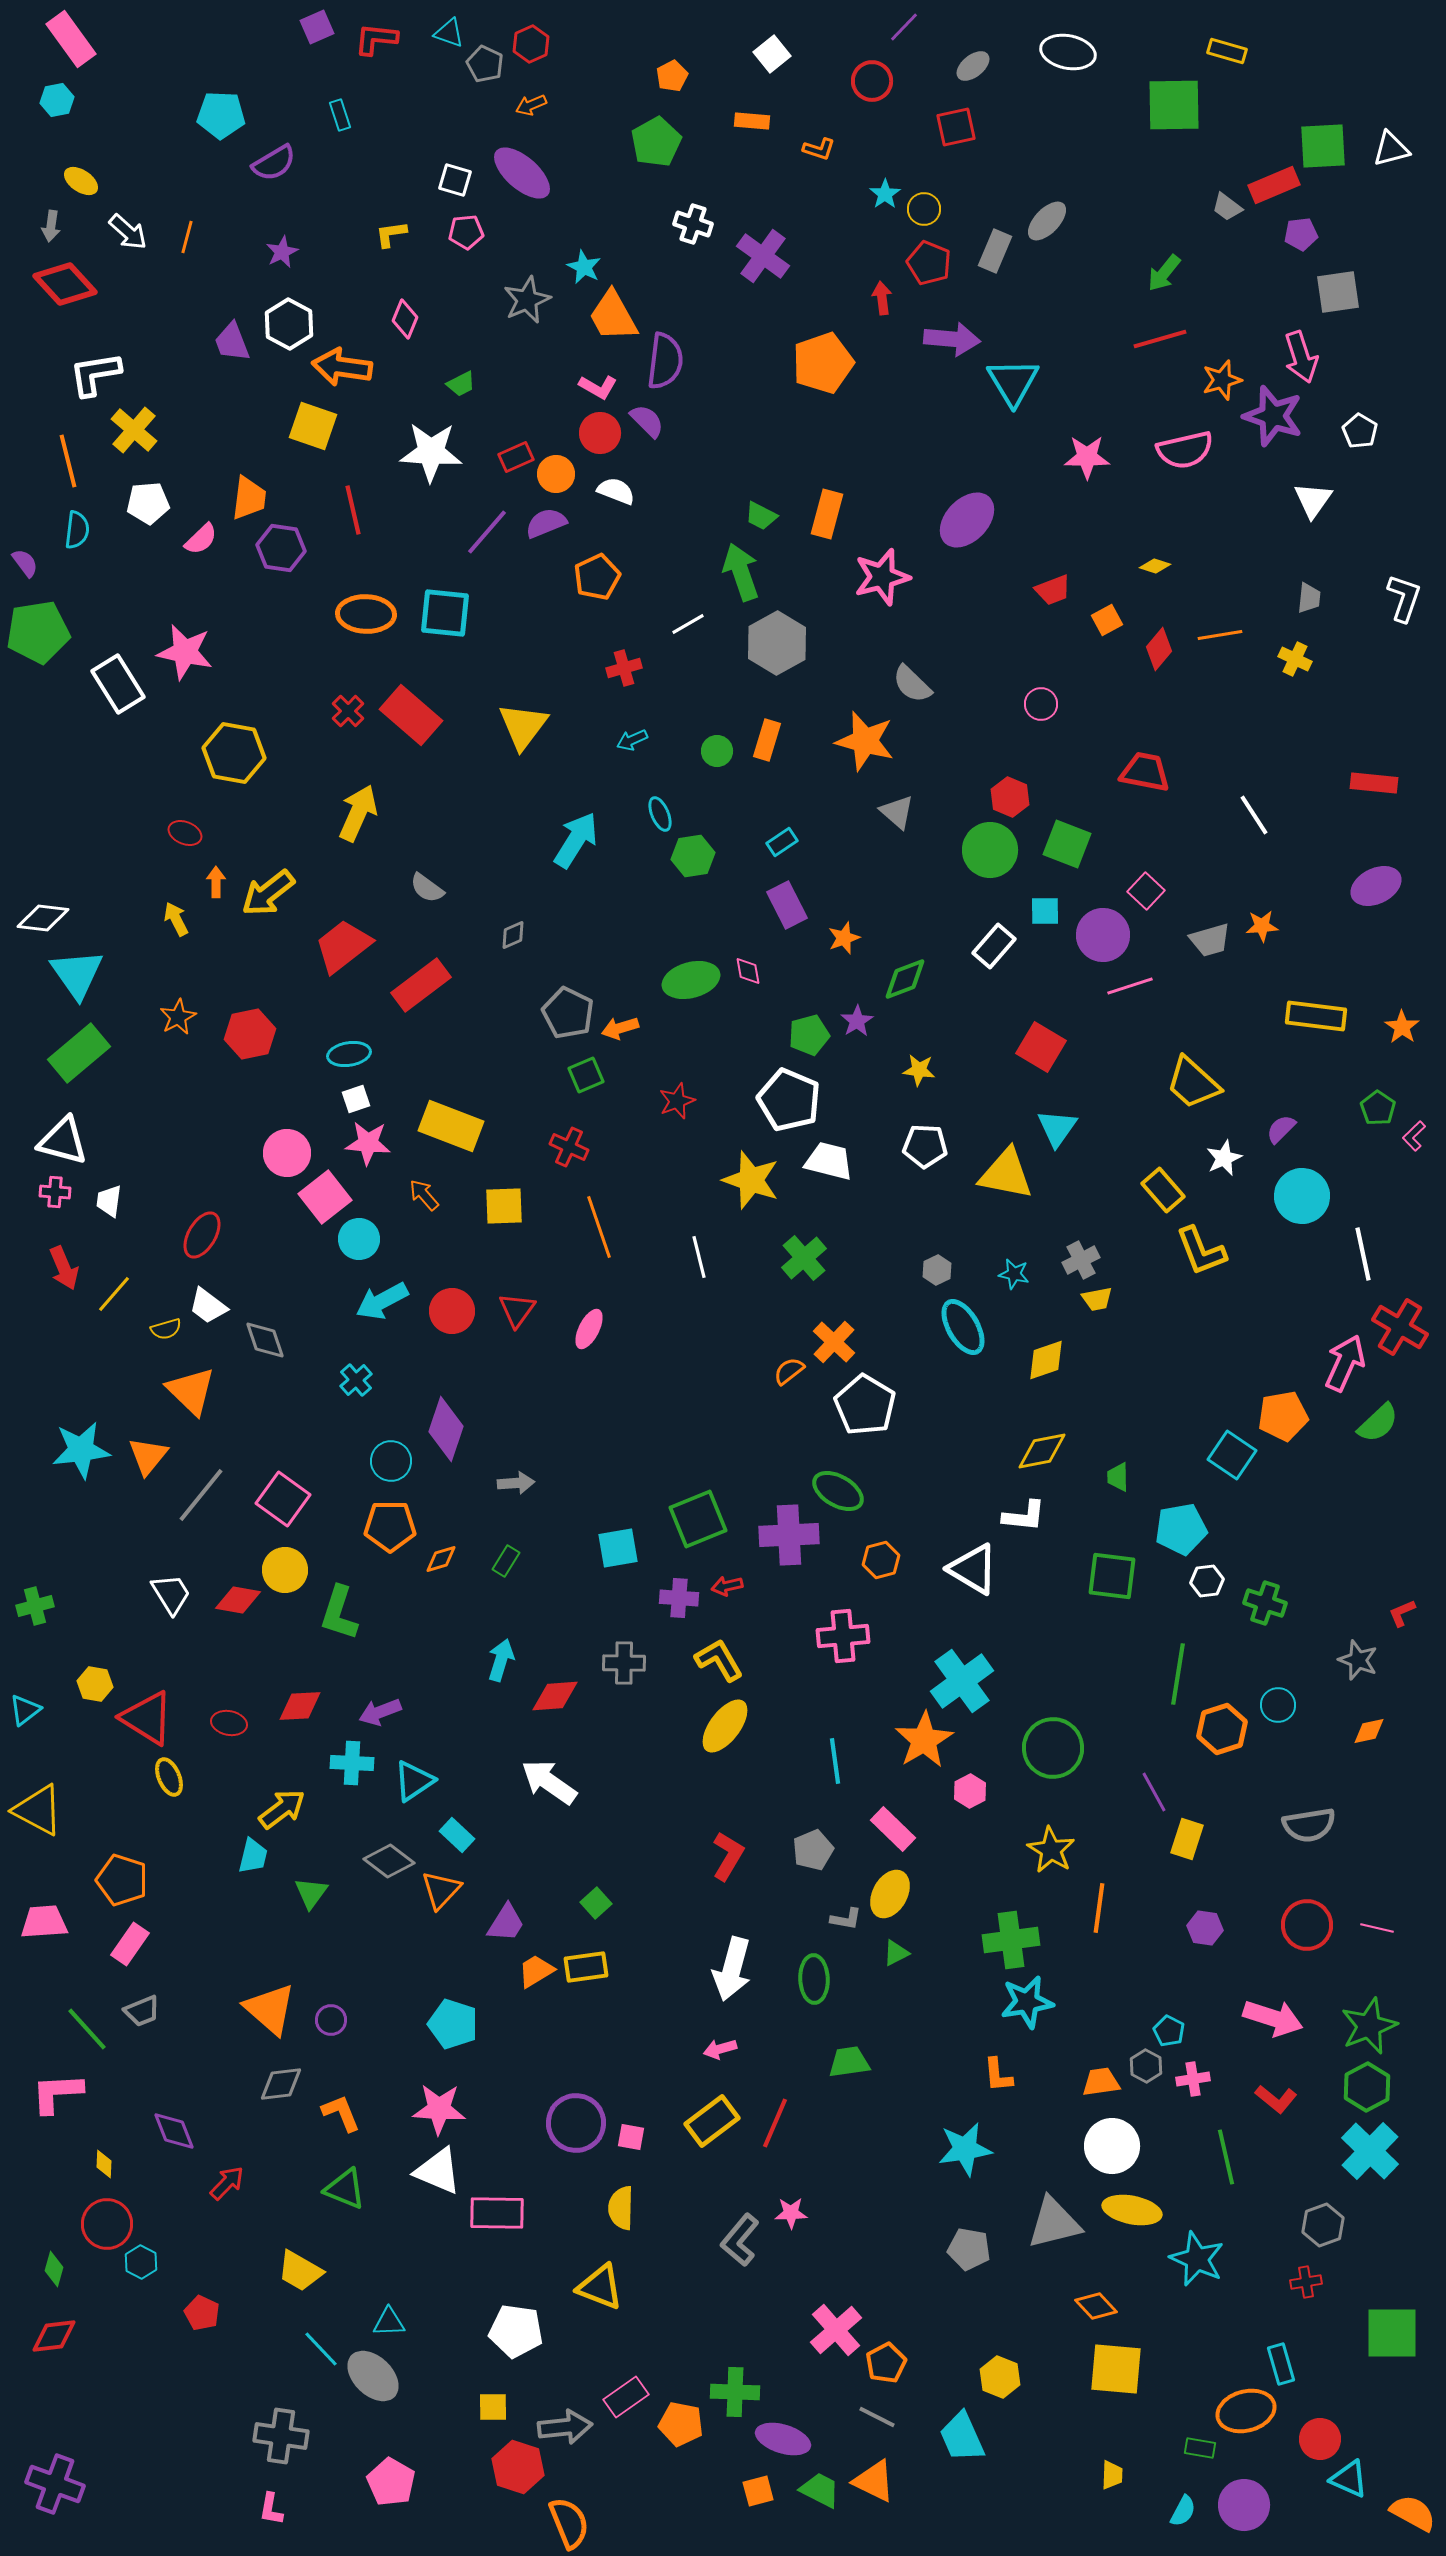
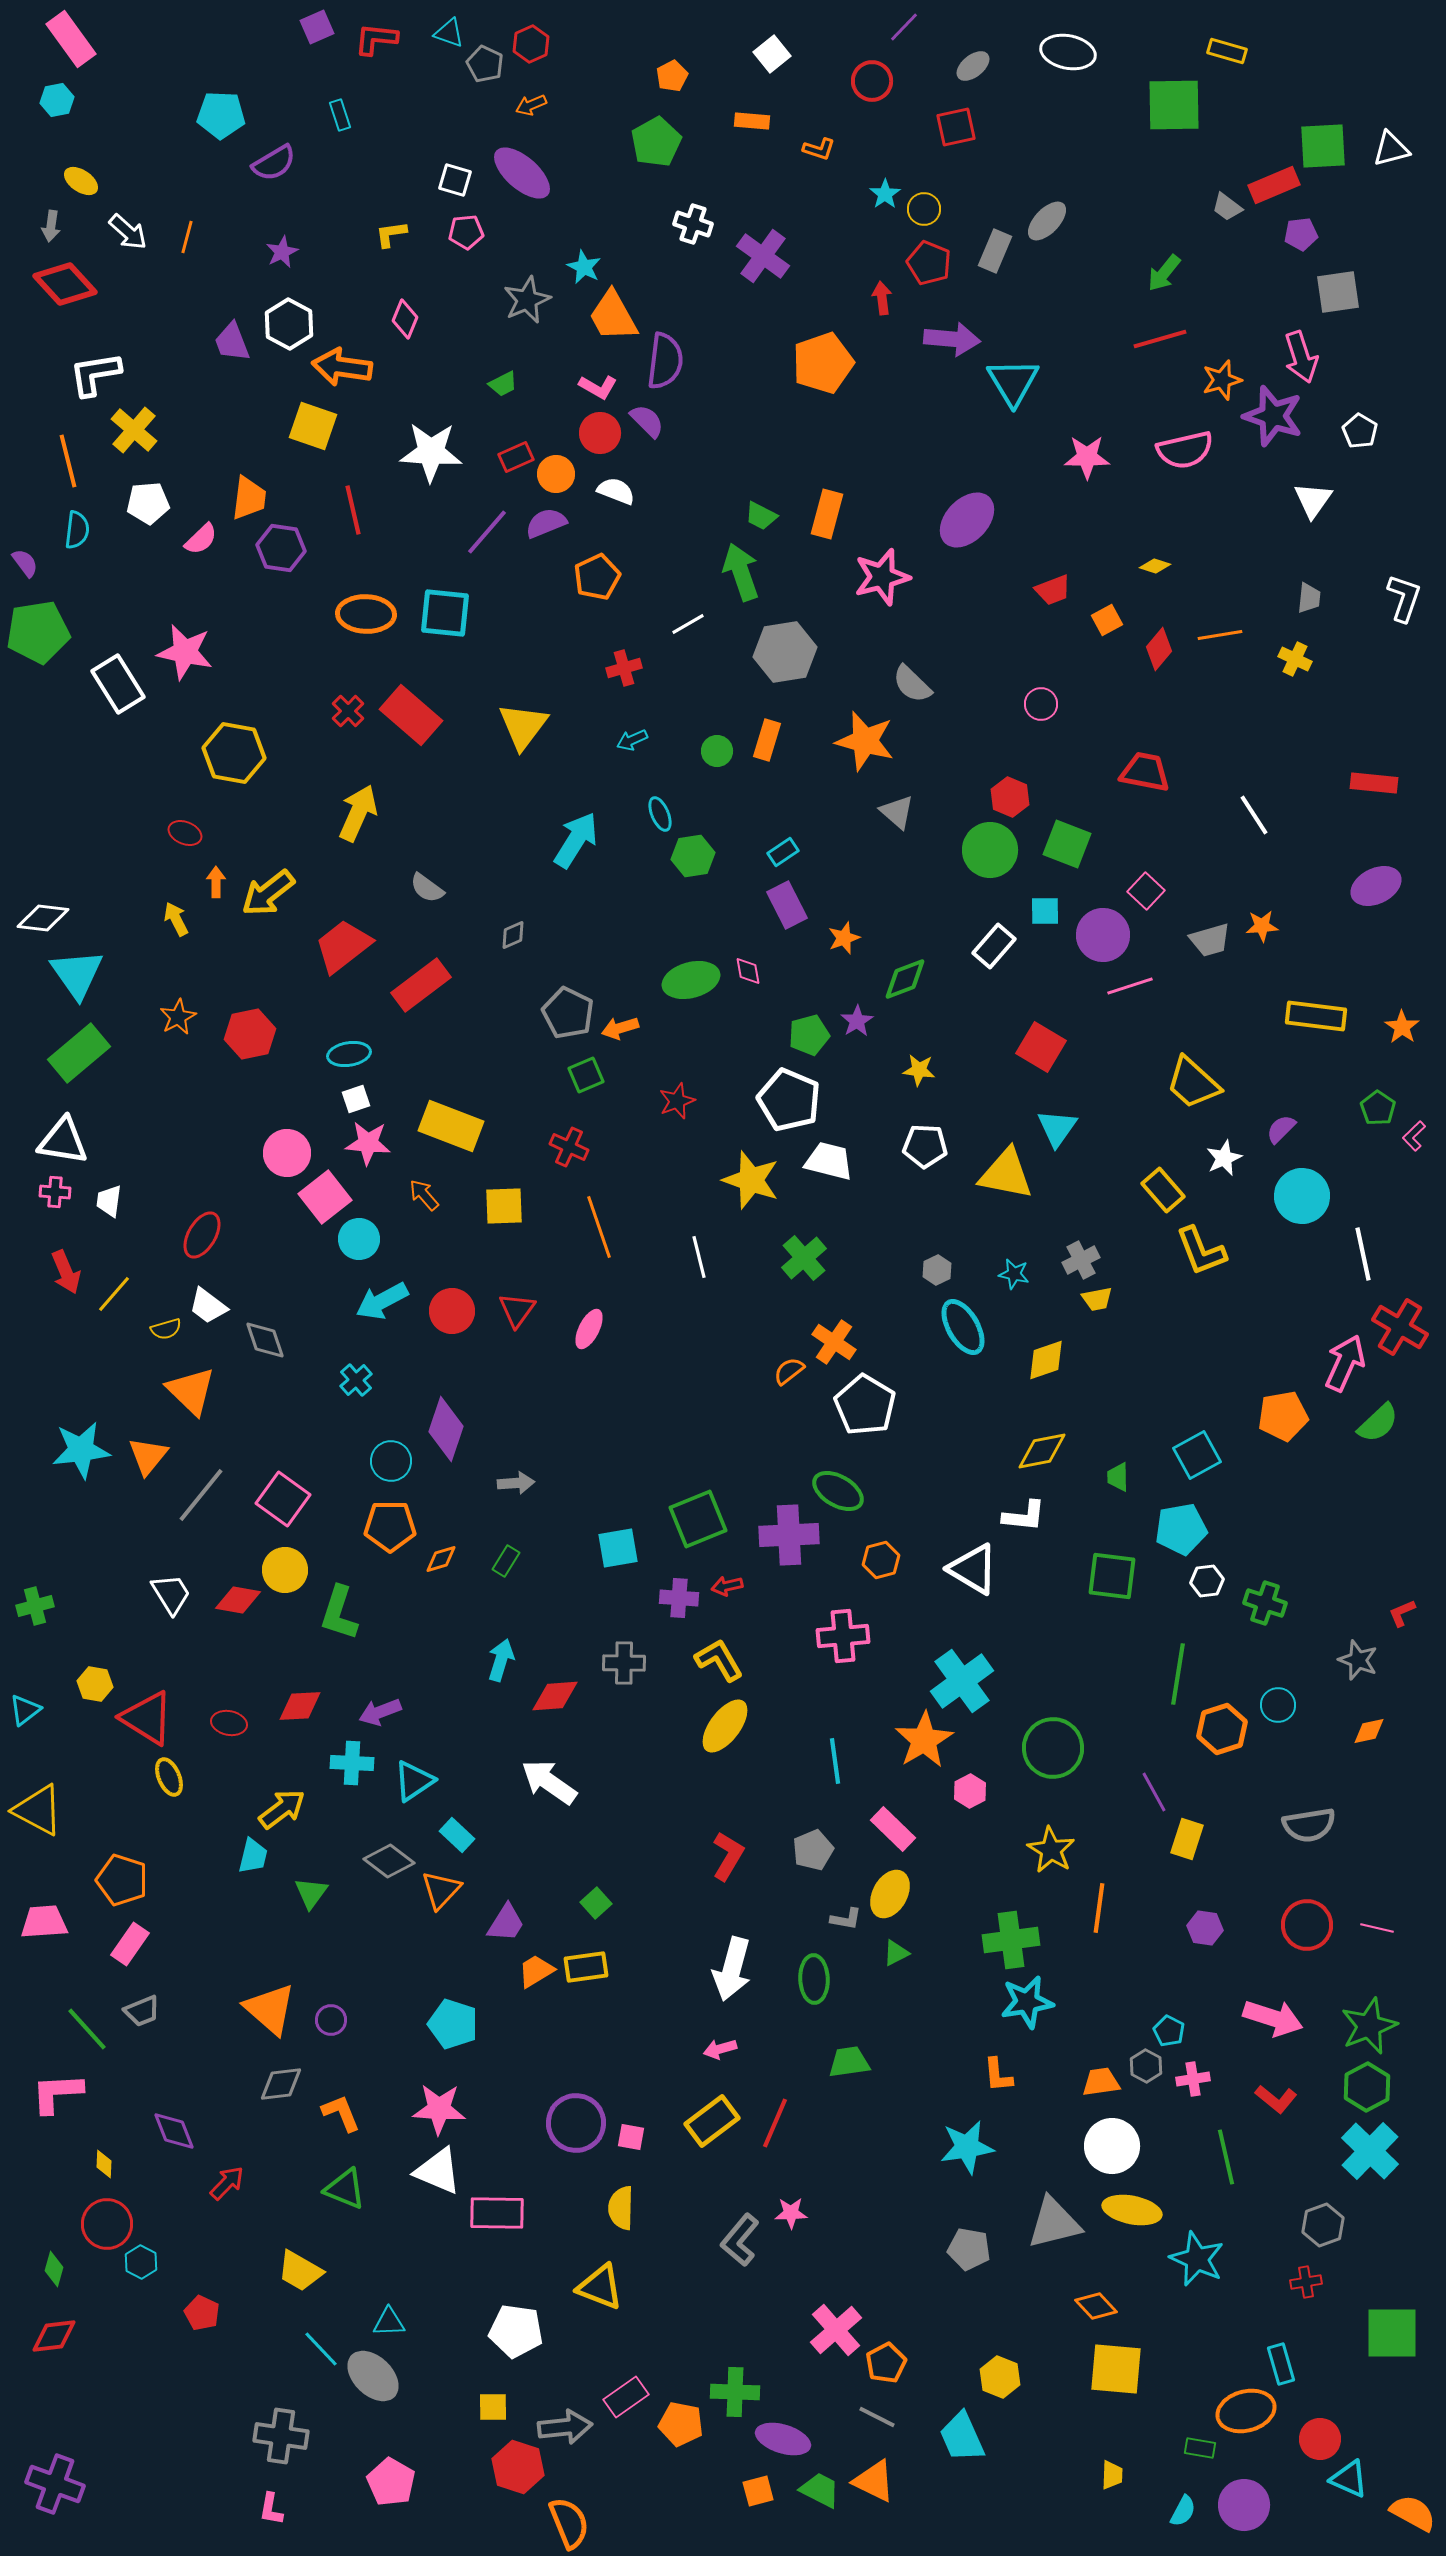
green trapezoid at (461, 384): moved 42 px right
gray hexagon at (777, 643): moved 8 px right, 9 px down; rotated 20 degrees clockwise
cyan rectangle at (782, 842): moved 1 px right, 10 px down
white triangle at (63, 1141): rotated 6 degrees counterclockwise
red arrow at (64, 1268): moved 2 px right, 4 px down
orange cross at (834, 1342): rotated 9 degrees counterclockwise
cyan square at (1232, 1455): moved 35 px left; rotated 27 degrees clockwise
cyan star at (965, 2149): moved 2 px right, 2 px up
